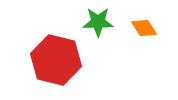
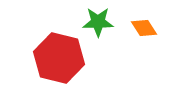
red hexagon: moved 3 px right, 2 px up
